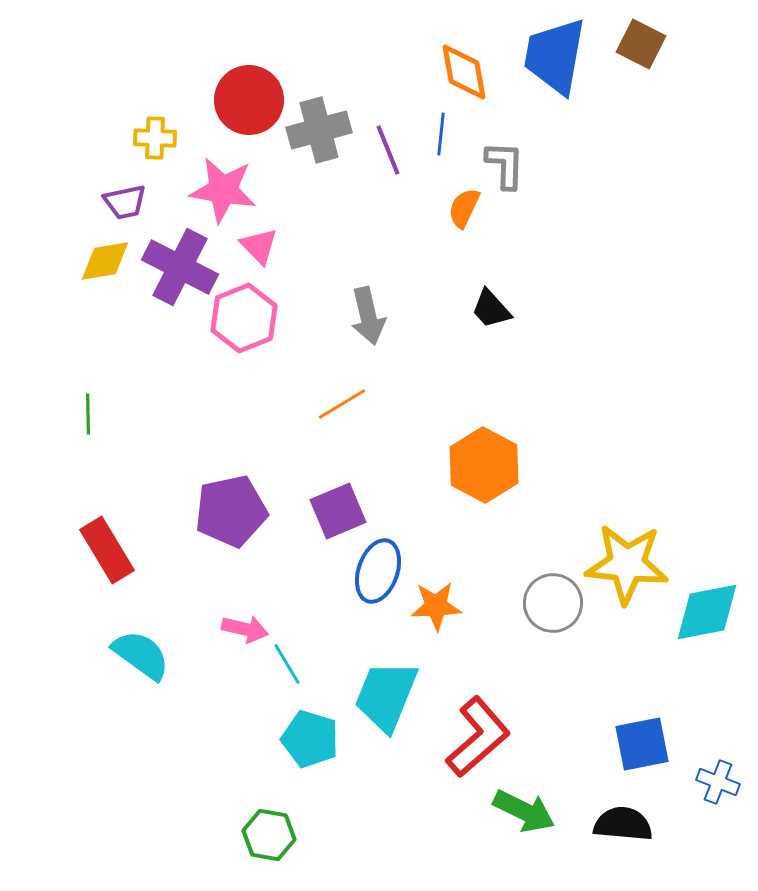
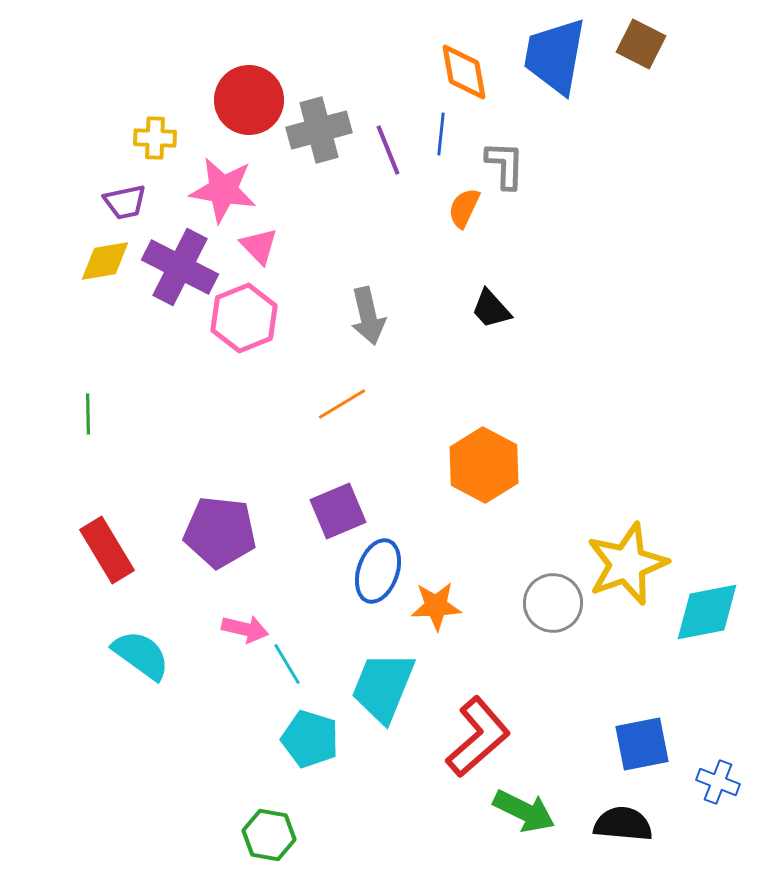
purple pentagon: moved 11 px left, 21 px down; rotated 18 degrees clockwise
yellow star: rotated 26 degrees counterclockwise
cyan trapezoid: moved 3 px left, 9 px up
